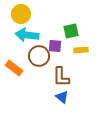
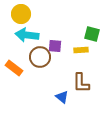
green square: moved 21 px right, 3 px down; rotated 28 degrees clockwise
brown circle: moved 1 px right, 1 px down
brown L-shape: moved 20 px right, 6 px down
